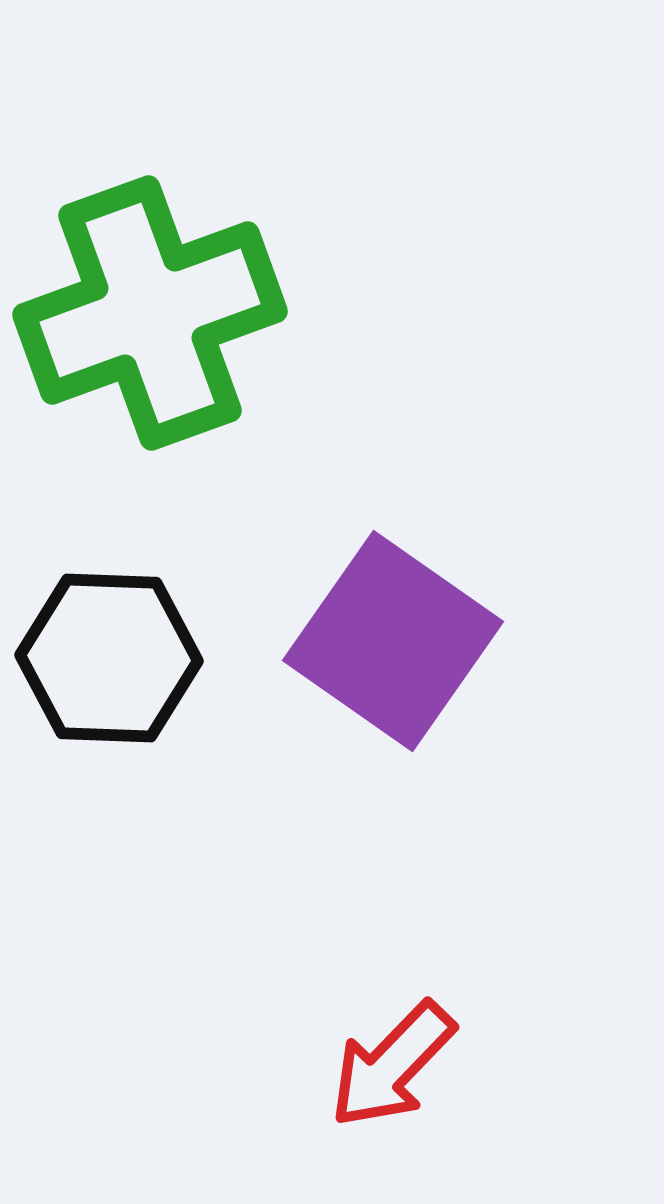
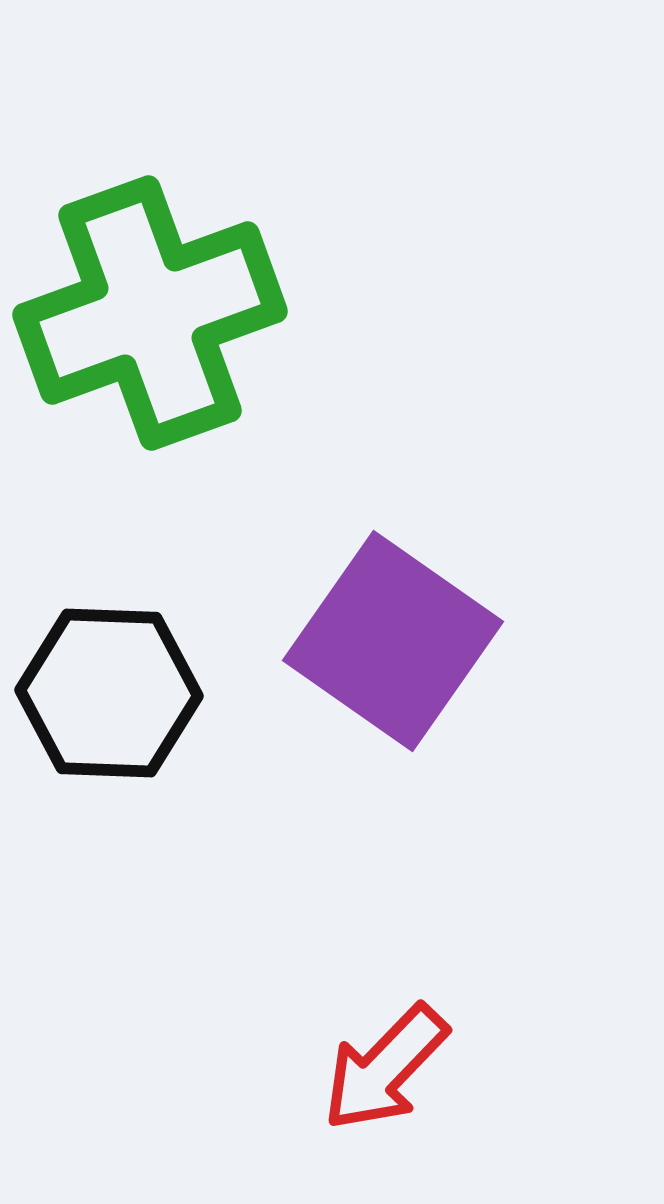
black hexagon: moved 35 px down
red arrow: moved 7 px left, 3 px down
